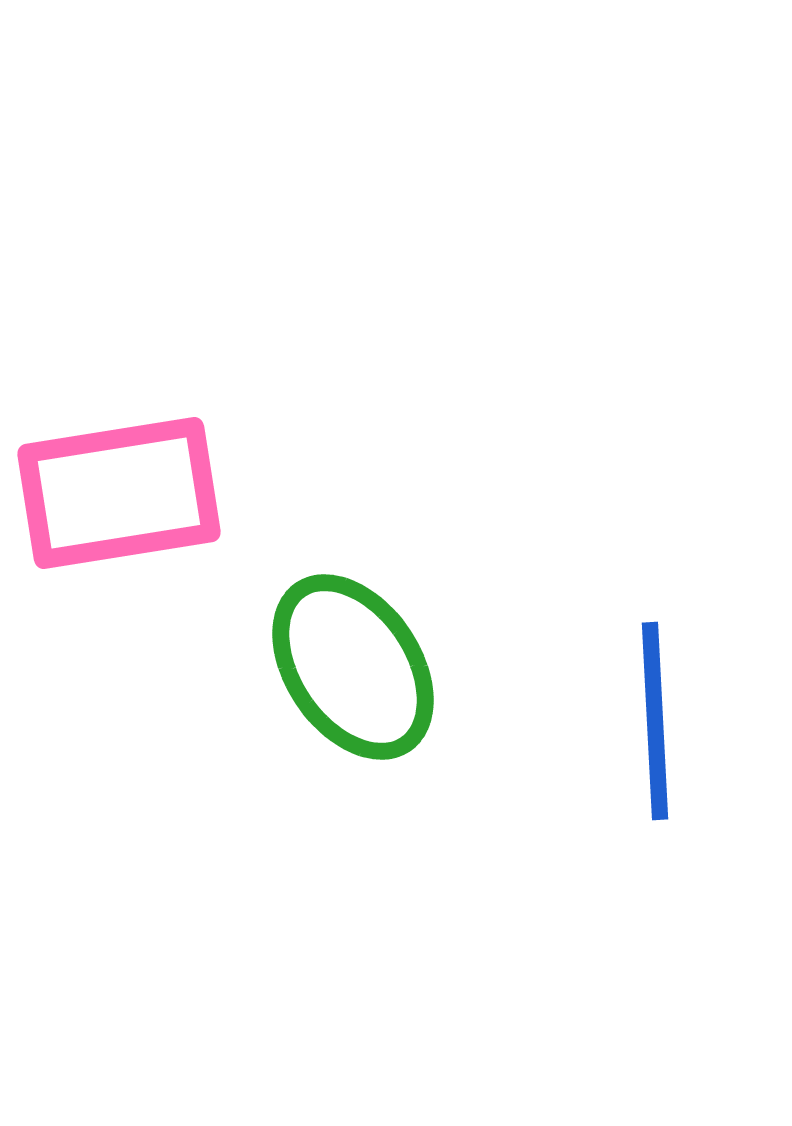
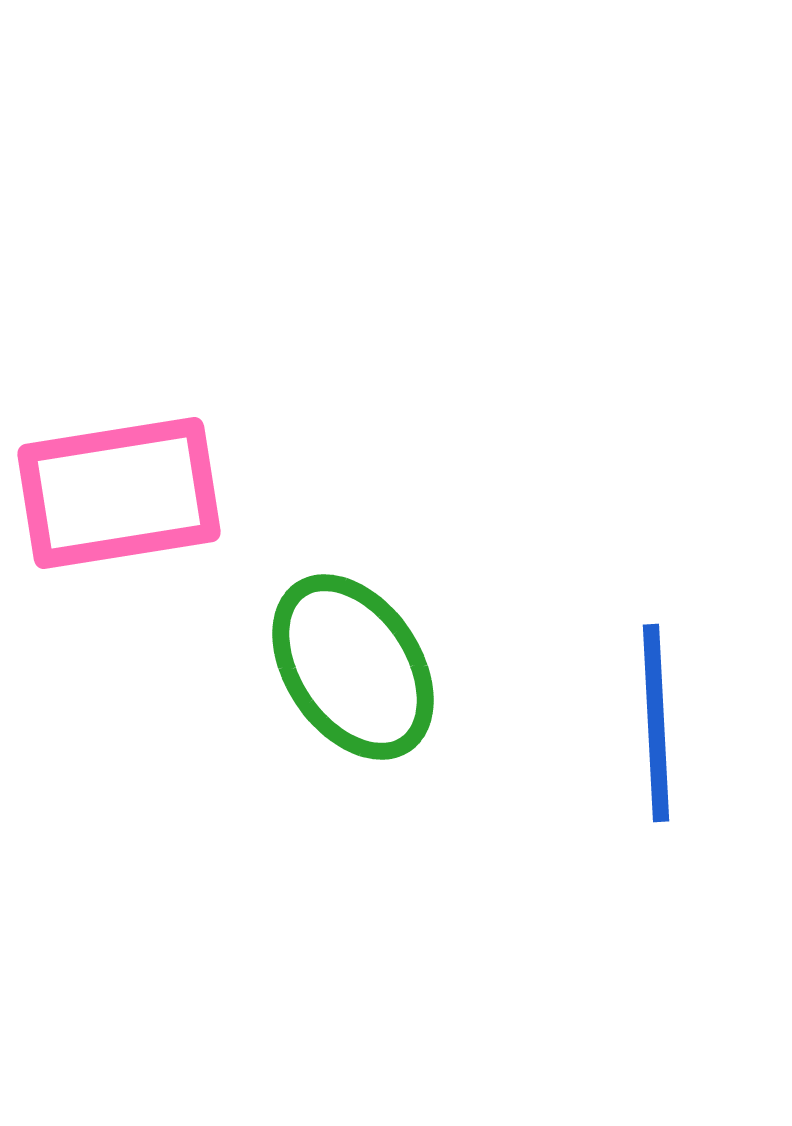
blue line: moved 1 px right, 2 px down
